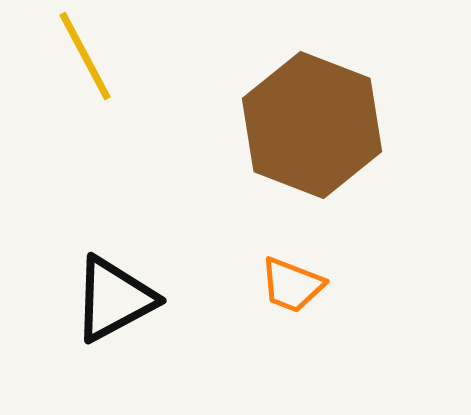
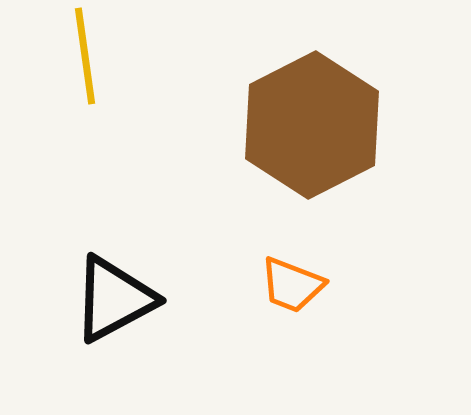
yellow line: rotated 20 degrees clockwise
brown hexagon: rotated 12 degrees clockwise
